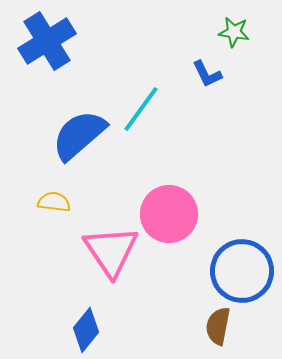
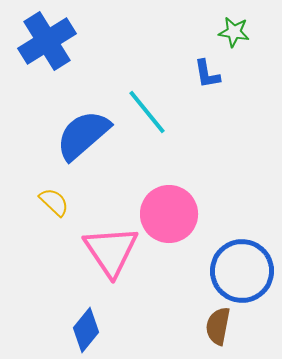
blue L-shape: rotated 16 degrees clockwise
cyan line: moved 6 px right, 3 px down; rotated 75 degrees counterclockwise
blue semicircle: moved 4 px right
yellow semicircle: rotated 36 degrees clockwise
